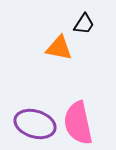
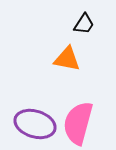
orange triangle: moved 8 px right, 11 px down
pink semicircle: rotated 27 degrees clockwise
